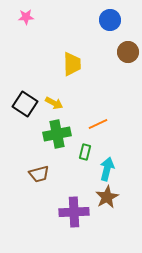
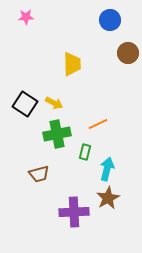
brown circle: moved 1 px down
brown star: moved 1 px right, 1 px down
